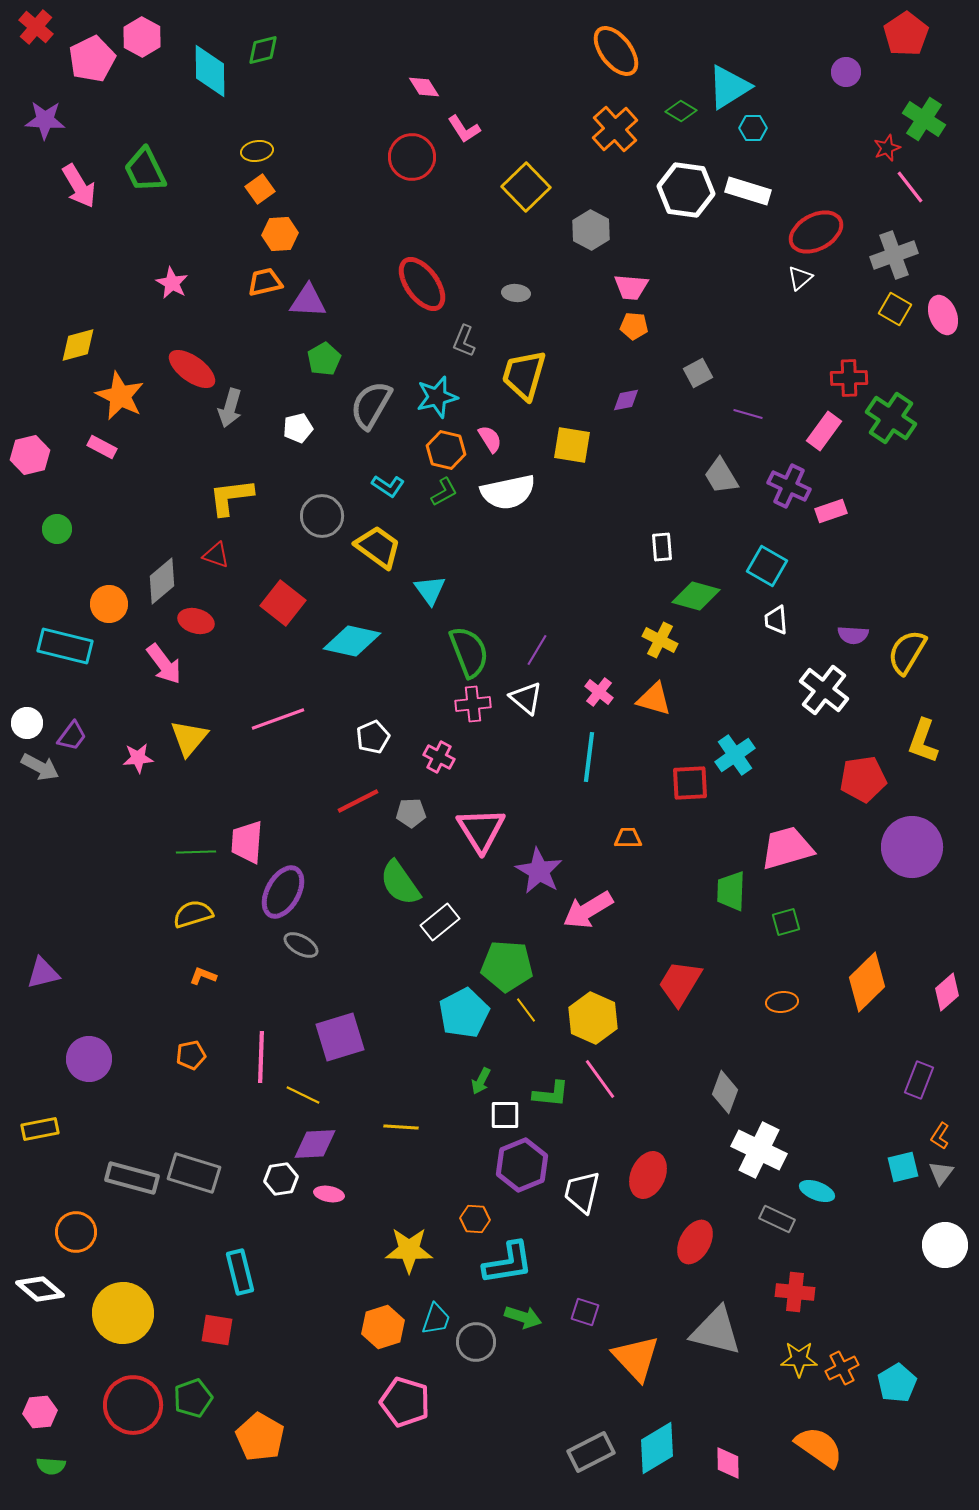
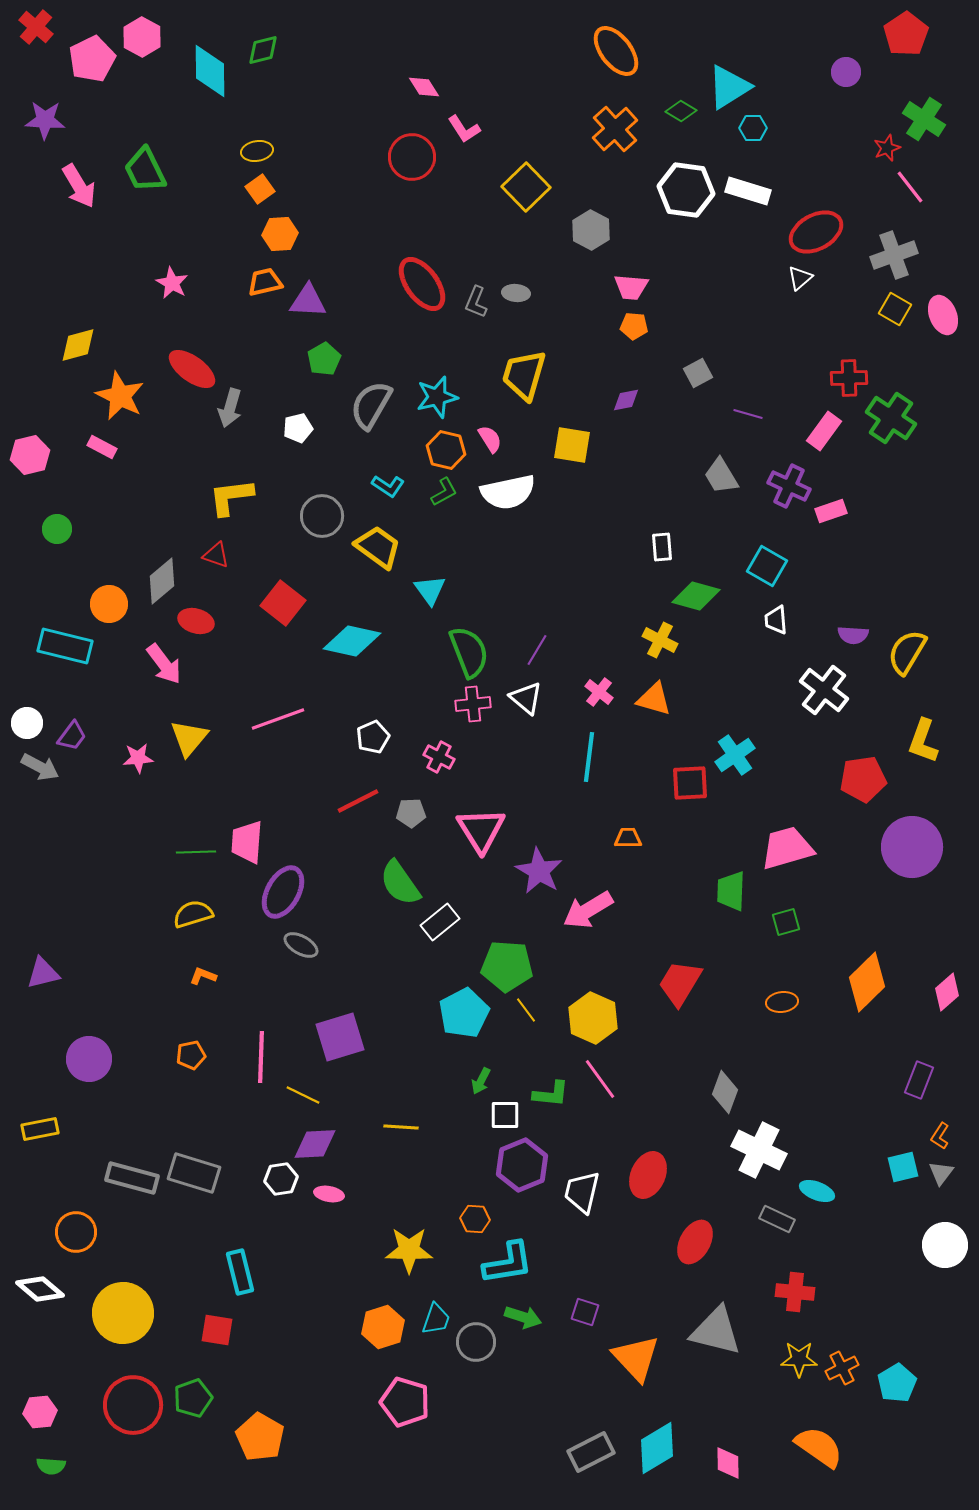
gray L-shape at (464, 341): moved 12 px right, 39 px up
